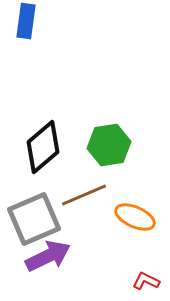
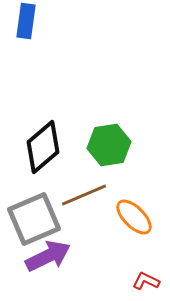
orange ellipse: moved 1 px left; rotated 21 degrees clockwise
